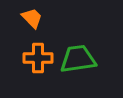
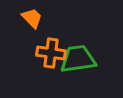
orange cross: moved 13 px right, 5 px up; rotated 8 degrees clockwise
